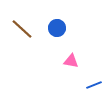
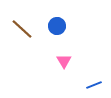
blue circle: moved 2 px up
pink triangle: moved 7 px left; rotated 49 degrees clockwise
